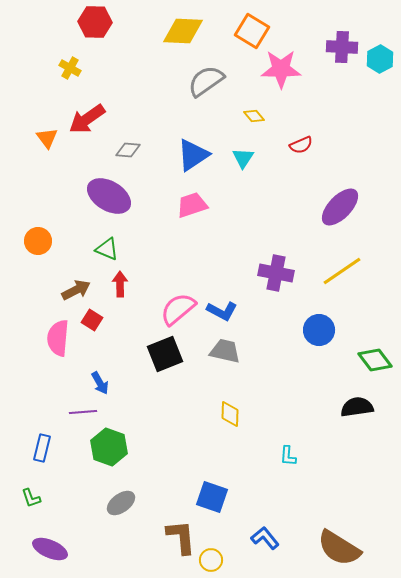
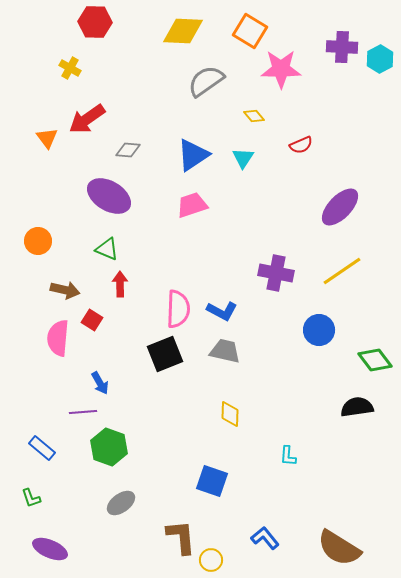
orange square at (252, 31): moved 2 px left
brown arrow at (76, 290): moved 11 px left; rotated 40 degrees clockwise
pink semicircle at (178, 309): rotated 132 degrees clockwise
blue rectangle at (42, 448): rotated 64 degrees counterclockwise
blue square at (212, 497): moved 16 px up
